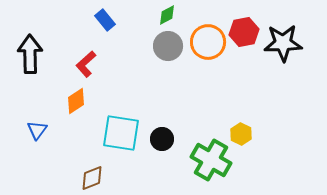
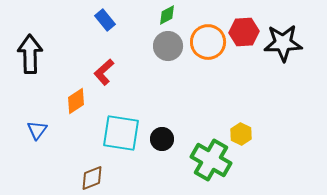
red hexagon: rotated 8 degrees clockwise
red L-shape: moved 18 px right, 8 px down
